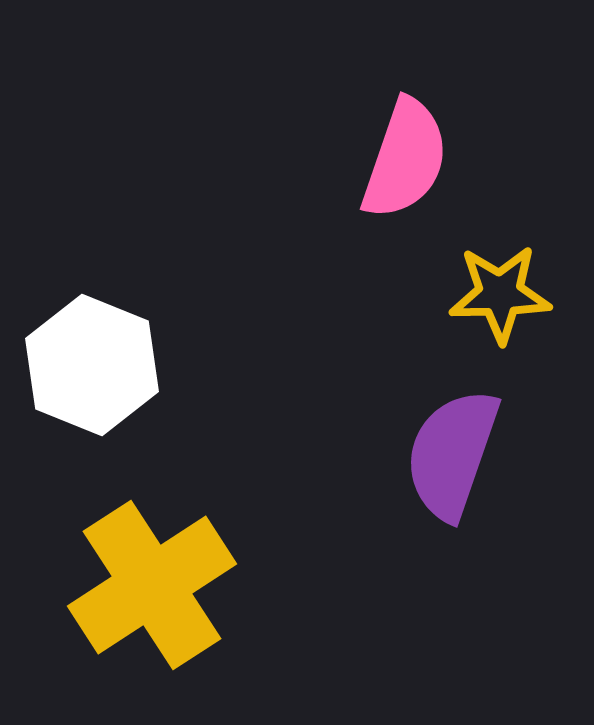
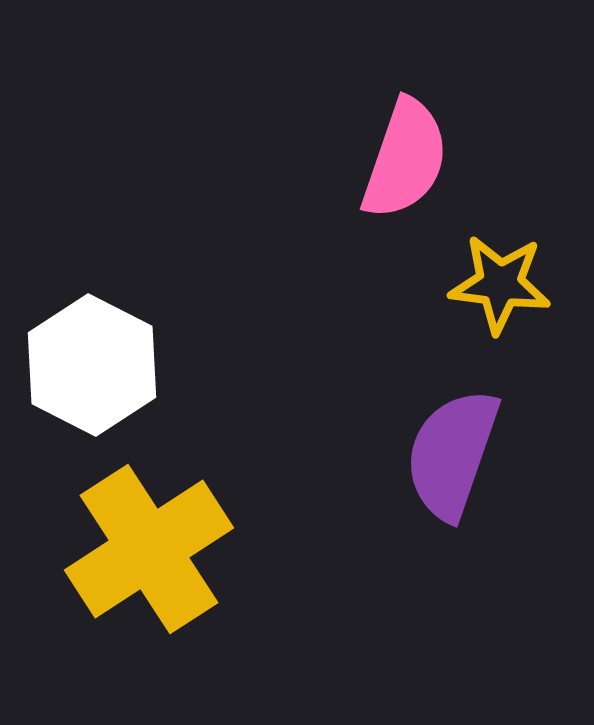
yellow star: moved 10 px up; rotated 8 degrees clockwise
white hexagon: rotated 5 degrees clockwise
yellow cross: moved 3 px left, 36 px up
